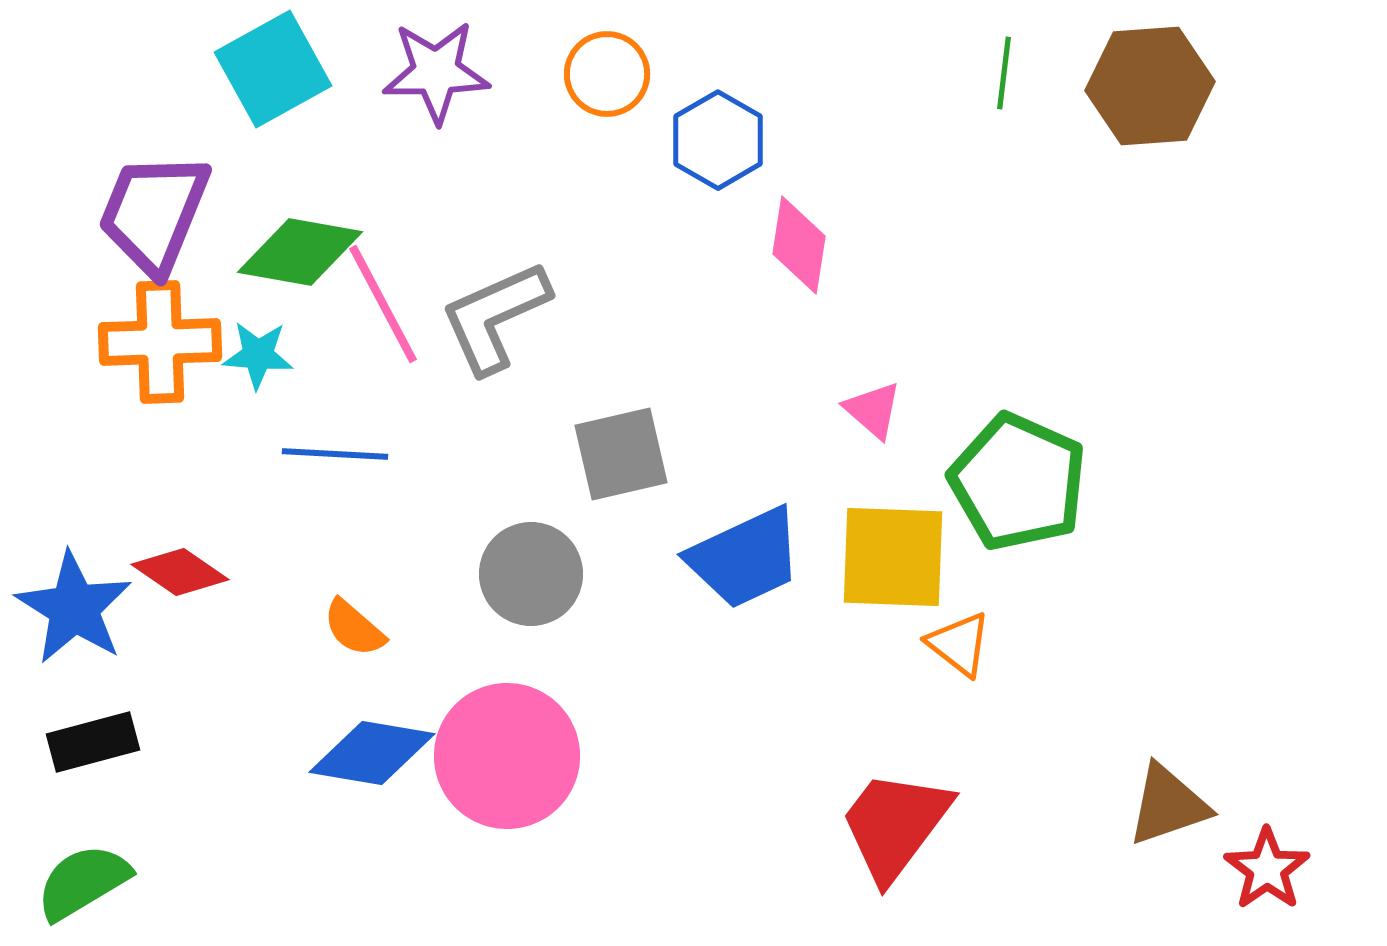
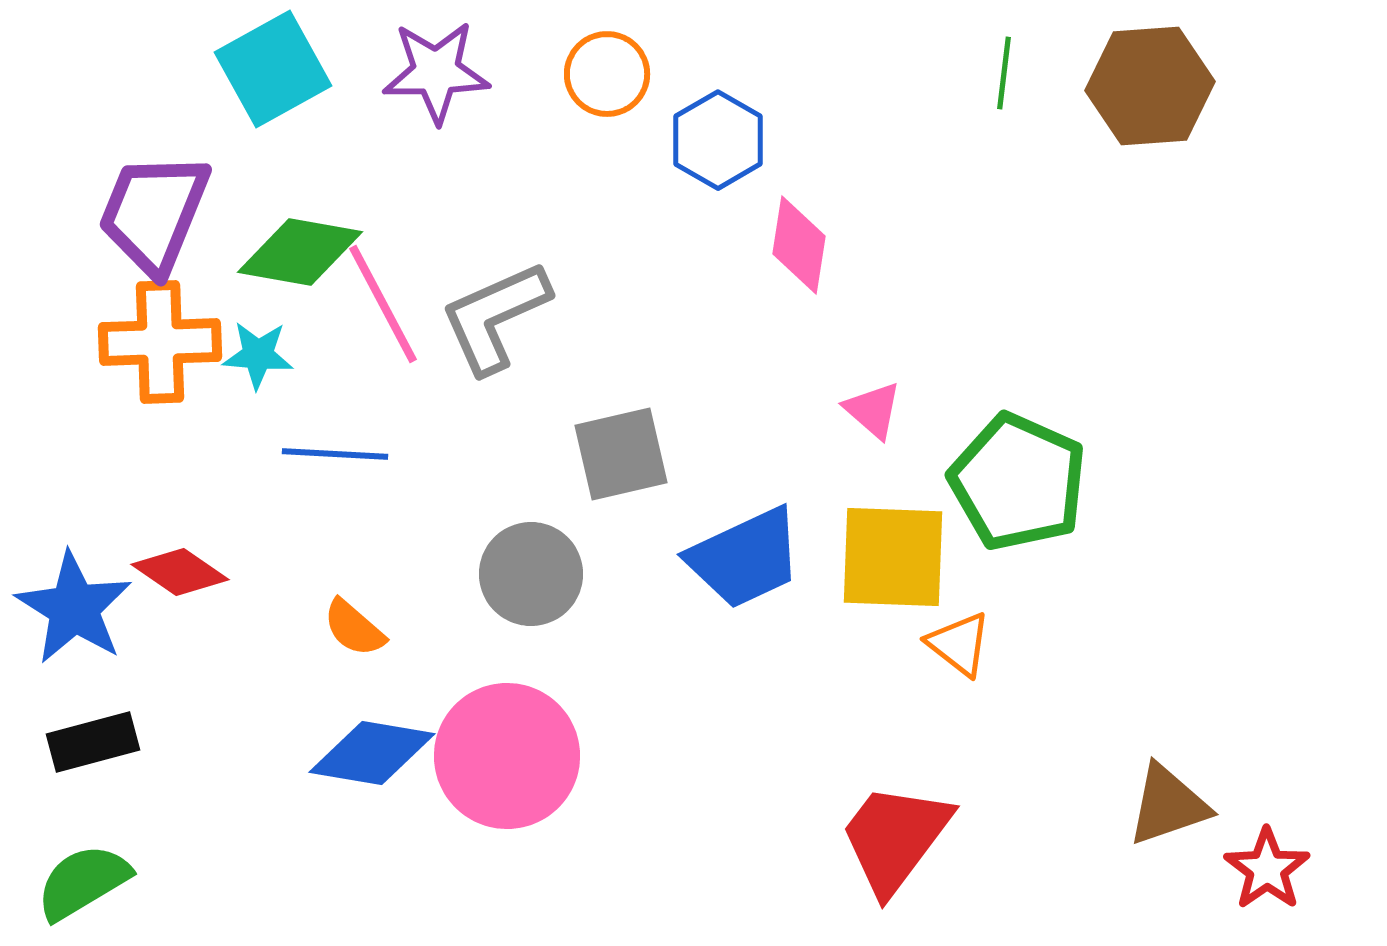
red trapezoid: moved 13 px down
